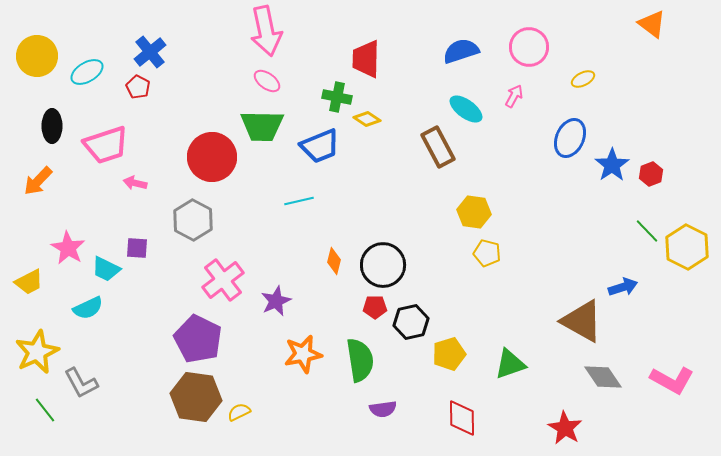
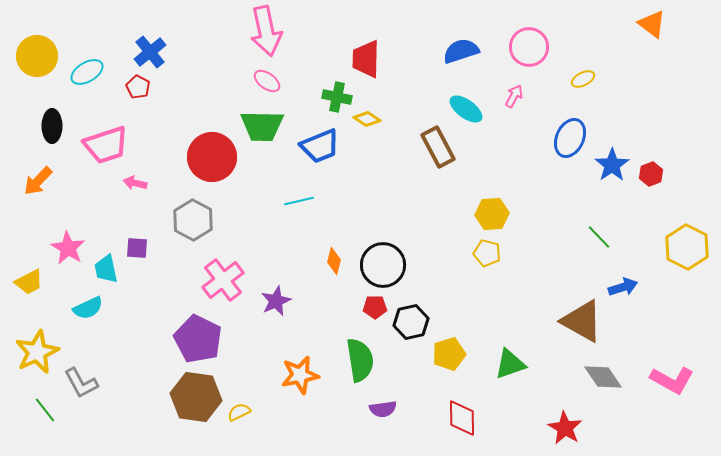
yellow hexagon at (474, 212): moved 18 px right, 2 px down; rotated 12 degrees counterclockwise
green line at (647, 231): moved 48 px left, 6 px down
cyan trapezoid at (106, 269): rotated 52 degrees clockwise
orange star at (303, 354): moved 3 px left, 21 px down
